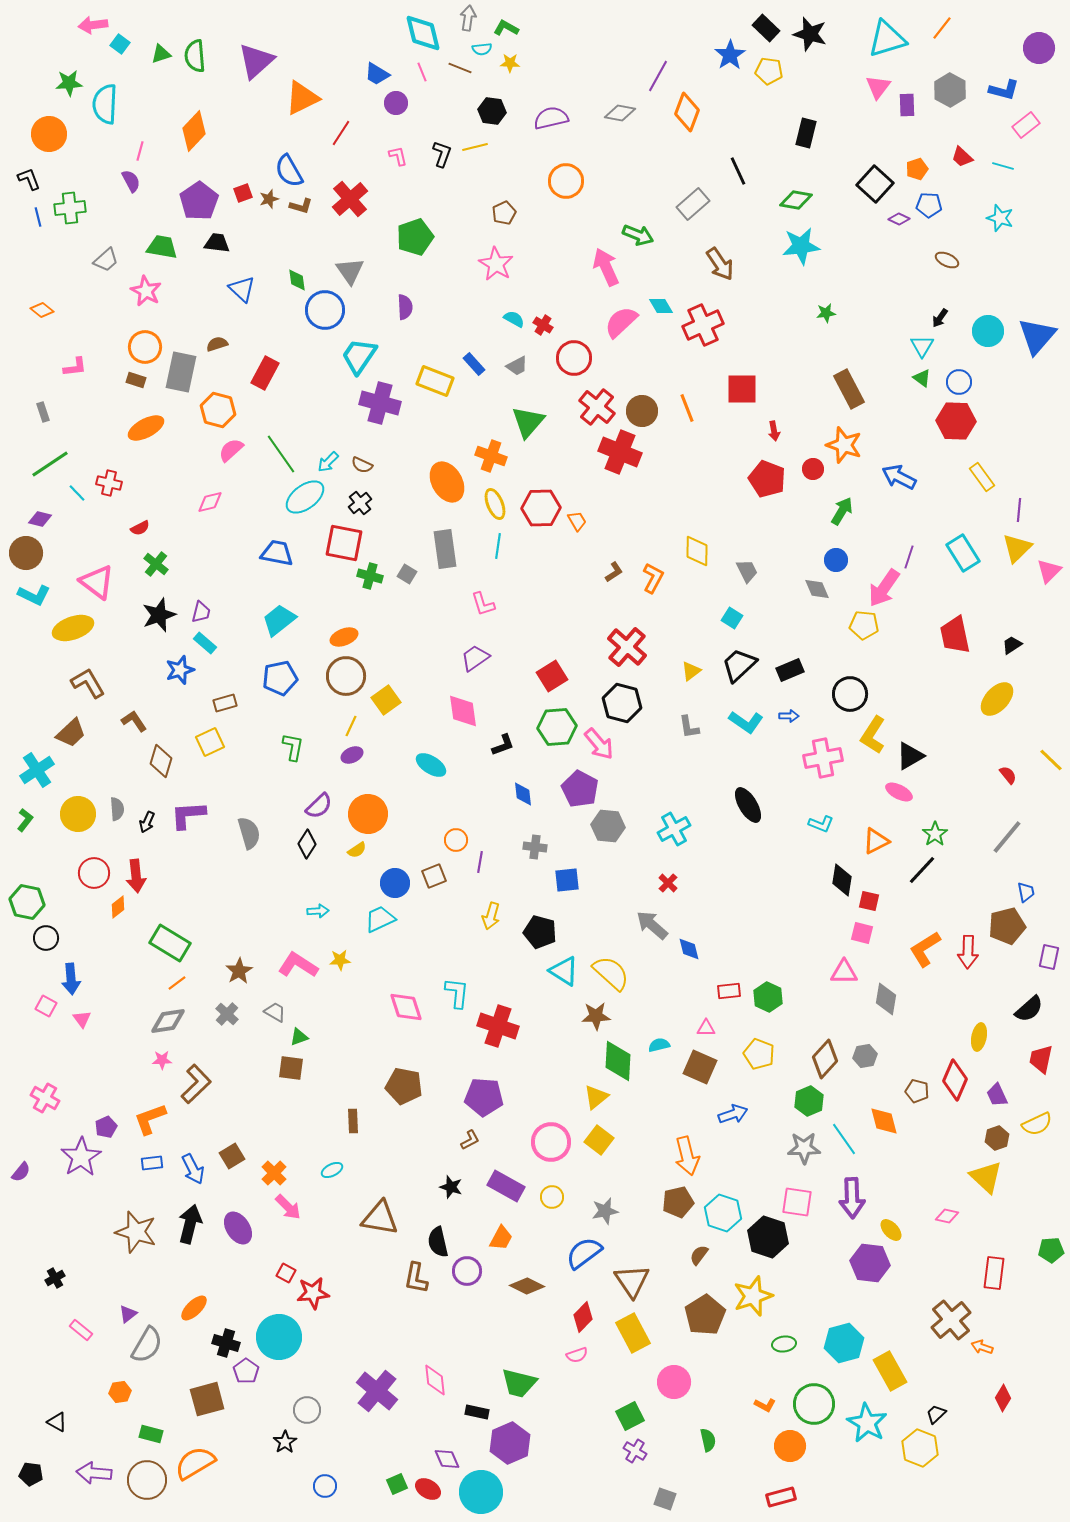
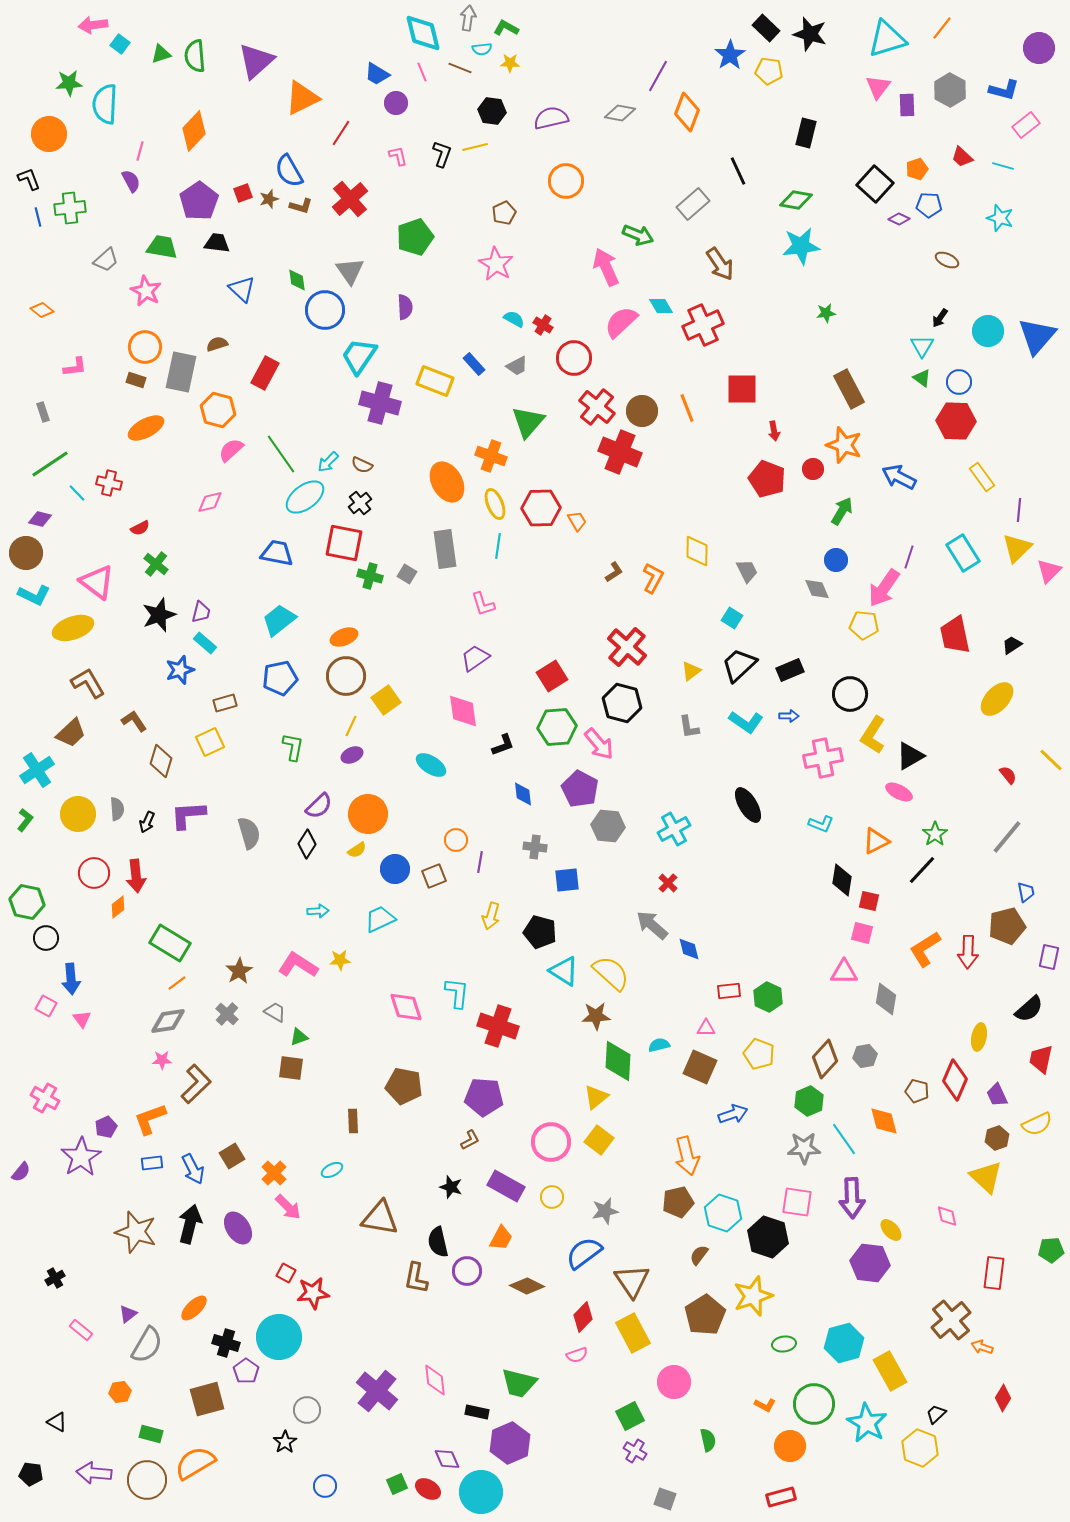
blue circle at (395, 883): moved 14 px up
pink diamond at (947, 1216): rotated 65 degrees clockwise
